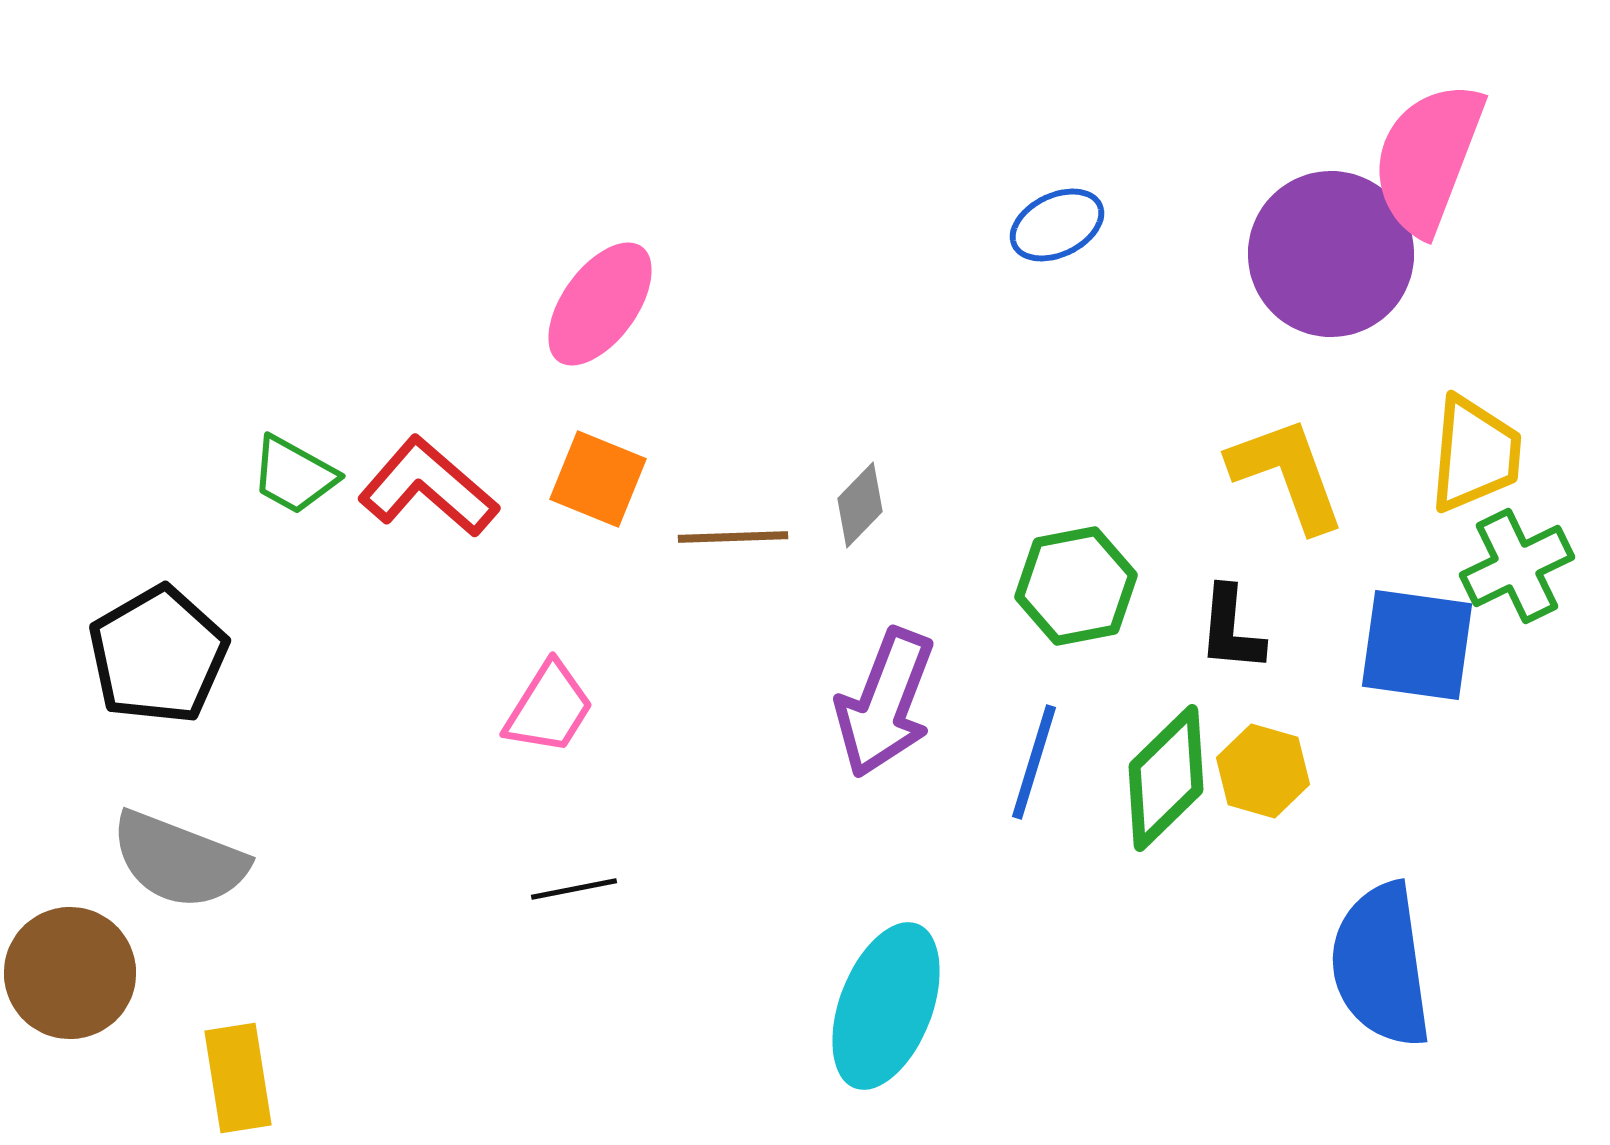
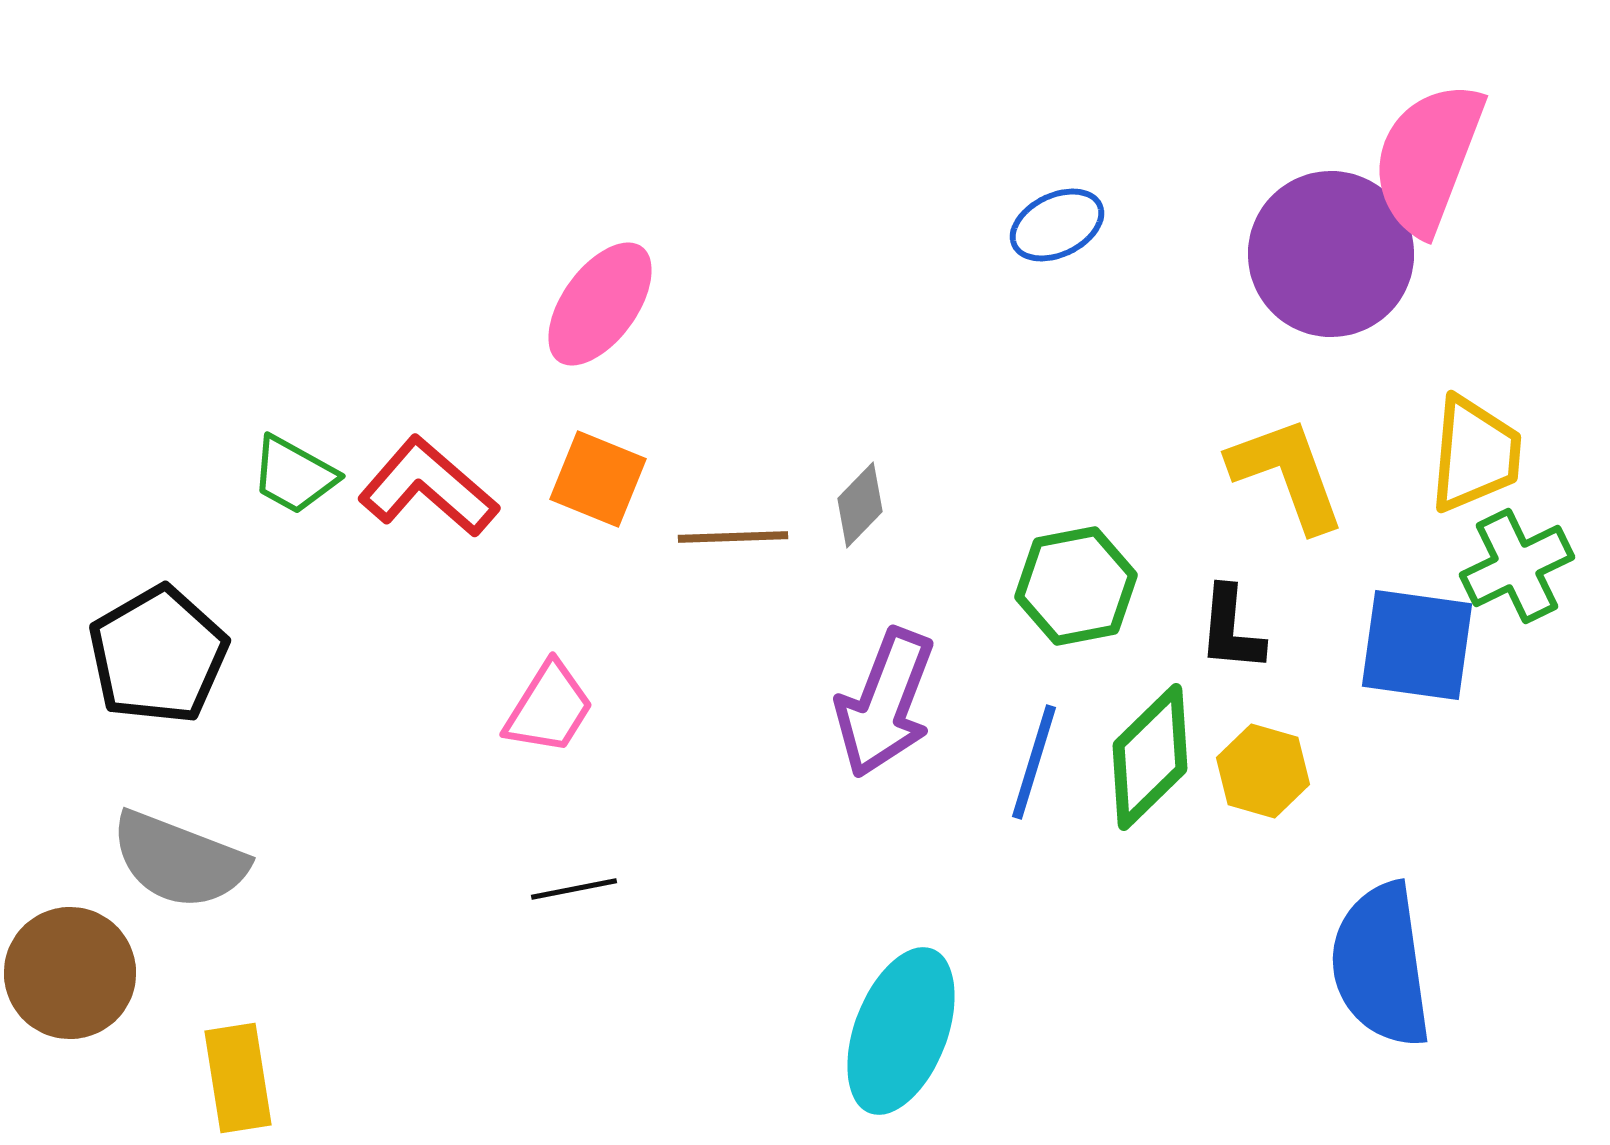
green diamond: moved 16 px left, 21 px up
cyan ellipse: moved 15 px right, 25 px down
